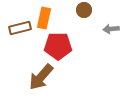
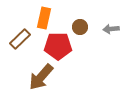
brown circle: moved 4 px left, 17 px down
brown rectangle: moved 11 px down; rotated 30 degrees counterclockwise
